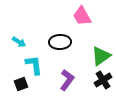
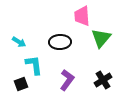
pink trapezoid: rotated 25 degrees clockwise
green triangle: moved 18 px up; rotated 15 degrees counterclockwise
